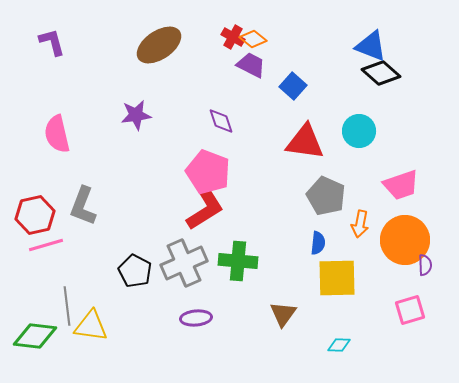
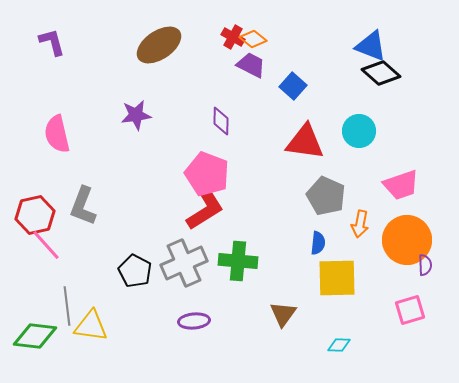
purple diamond: rotated 20 degrees clockwise
pink pentagon: moved 1 px left, 2 px down
orange circle: moved 2 px right
pink line: rotated 64 degrees clockwise
purple ellipse: moved 2 px left, 3 px down
